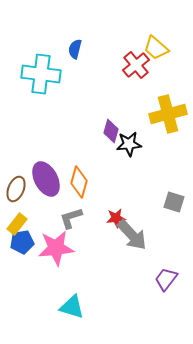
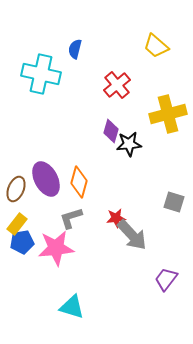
yellow trapezoid: moved 2 px up
red cross: moved 19 px left, 20 px down
cyan cross: rotated 6 degrees clockwise
